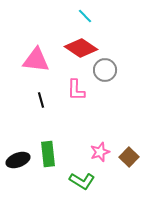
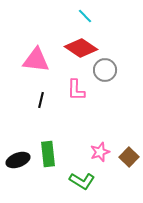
black line: rotated 28 degrees clockwise
